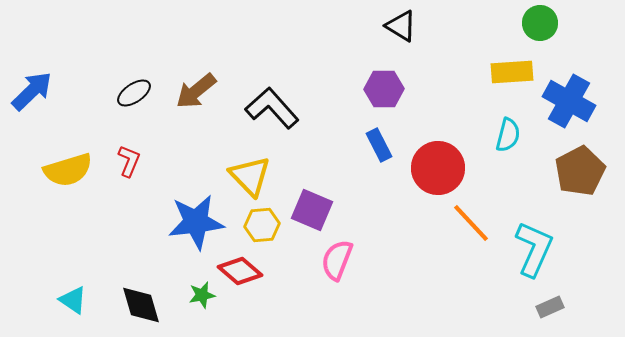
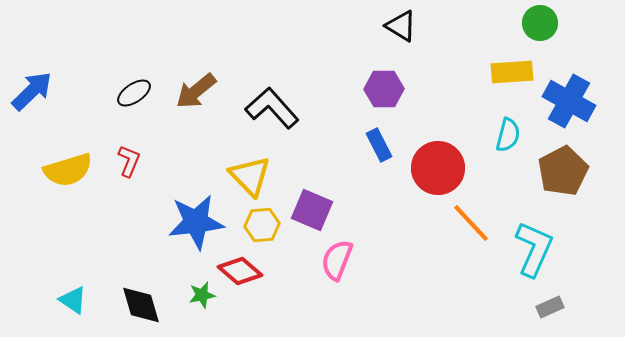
brown pentagon: moved 17 px left
